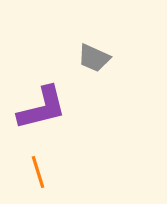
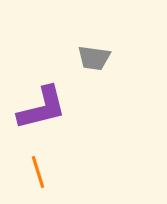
gray trapezoid: rotated 16 degrees counterclockwise
